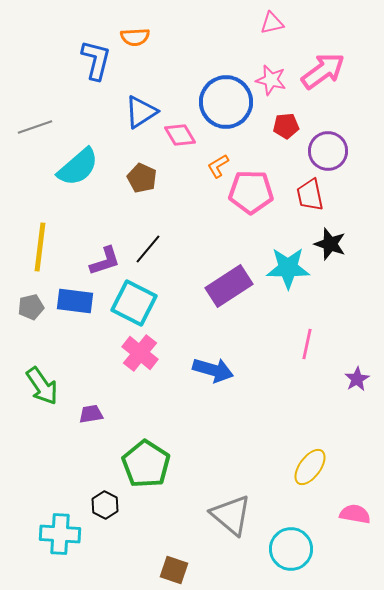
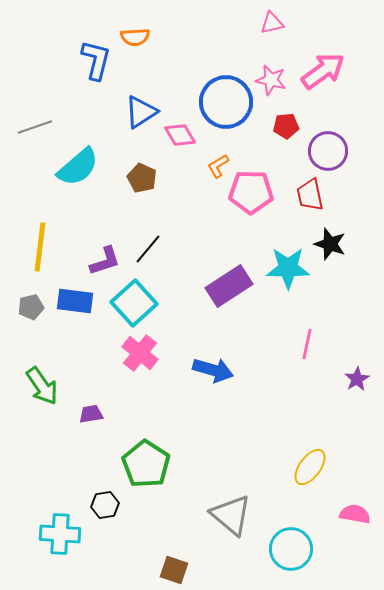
cyan square: rotated 21 degrees clockwise
black hexagon: rotated 24 degrees clockwise
